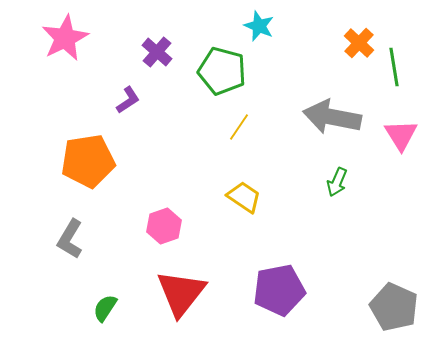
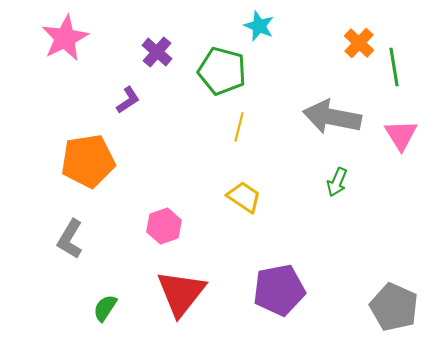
yellow line: rotated 20 degrees counterclockwise
